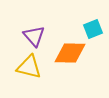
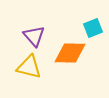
cyan square: moved 1 px up
